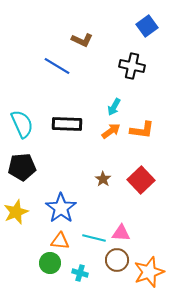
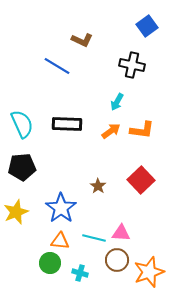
black cross: moved 1 px up
cyan arrow: moved 3 px right, 5 px up
brown star: moved 5 px left, 7 px down
